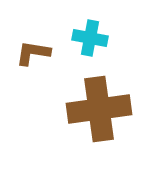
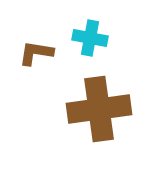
brown L-shape: moved 3 px right
